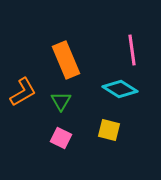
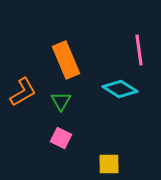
pink line: moved 7 px right
yellow square: moved 34 px down; rotated 15 degrees counterclockwise
